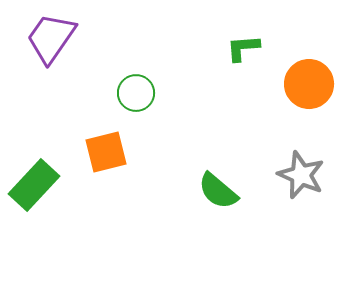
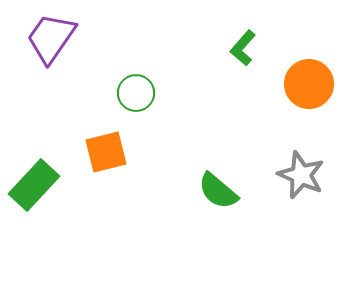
green L-shape: rotated 45 degrees counterclockwise
